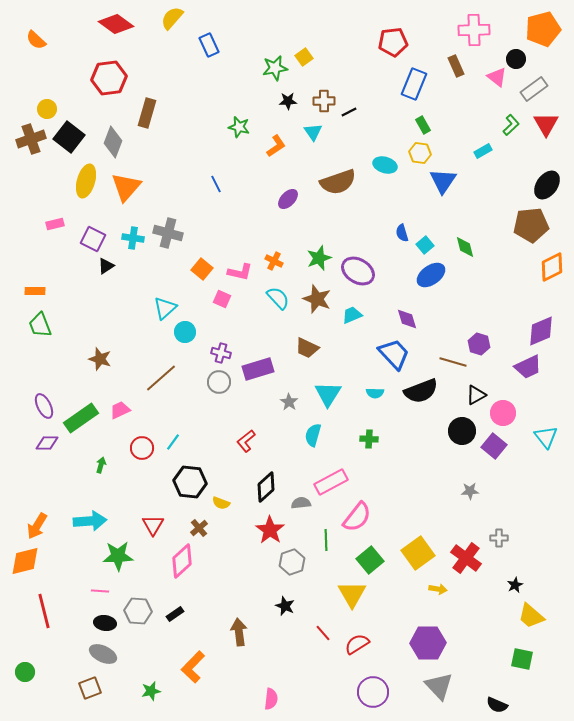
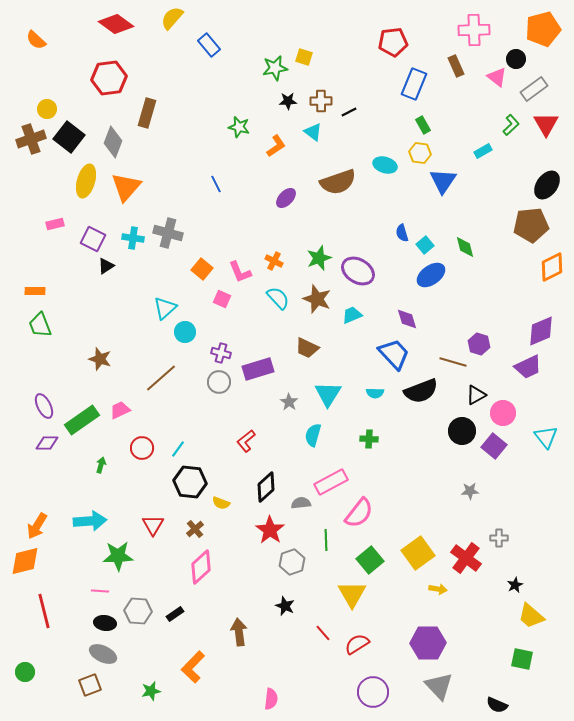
blue rectangle at (209, 45): rotated 15 degrees counterclockwise
yellow square at (304, 57): rotated 36 degrees counterclockwise
brown cross at (324, 101): moved 3 px left
cyan triangle at (313, 132): rotated 18 degrees counterclockwise
purple ellipse at (288, 199): moved 2 px left, 1 px up
pink L-shape at (240, 272): rotated 55 degrees clockwise
green rectangle at (81, 418): moved 1 px right, 2 px down
cyan line at (173, 442): moved 5 px right, 7 px down
pink semicircle at (357, 517): moved 2 px right, 4 px up
brown cross at (199, 528): moved 4 px left, 1 px down
pink diamond at (182, 561): moved 19 px right, 6 px down
brown square at (90, 688): moved 3 px up
